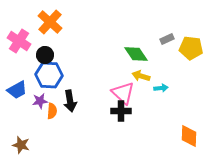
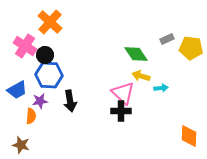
pink cross: moved 6 px right, 5 px down
orange semicircle: moved 21 px left, 5 px down
